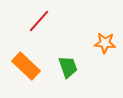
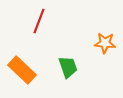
red line: rotated 20 degrees counterclockwise
orange rectangle: moved 4 px left, 4 px down
